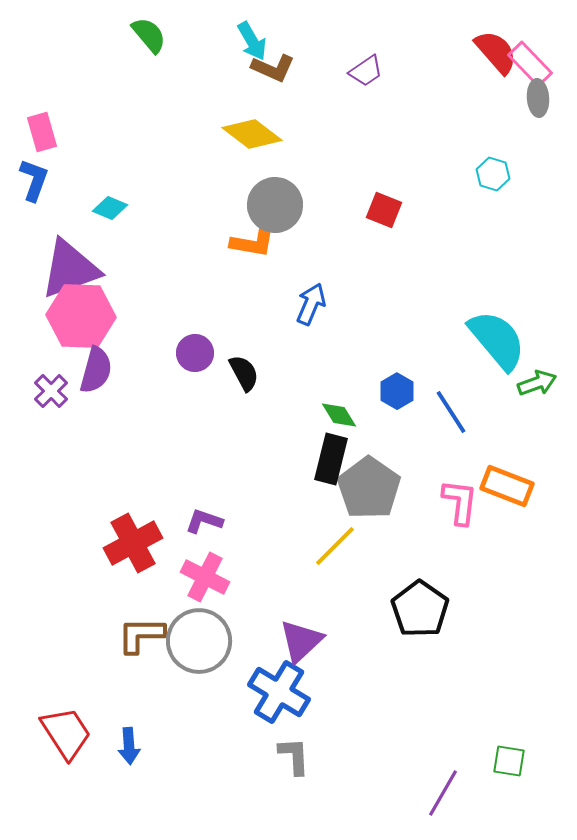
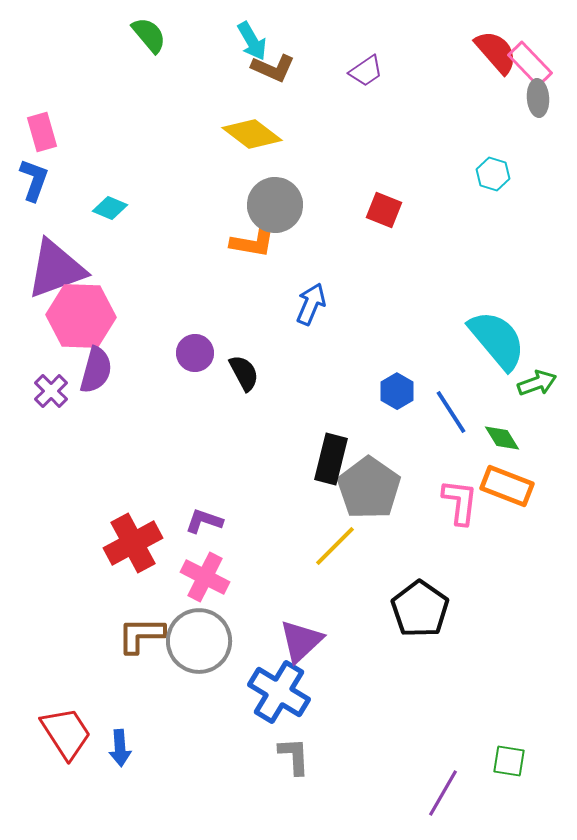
purple triangle at (70, 269): moved 14 px left
green diamond at (339, 415): moved 163 px right, 23 px down
blue arrow at (129, 746): moved 9 px left, 2 px down
